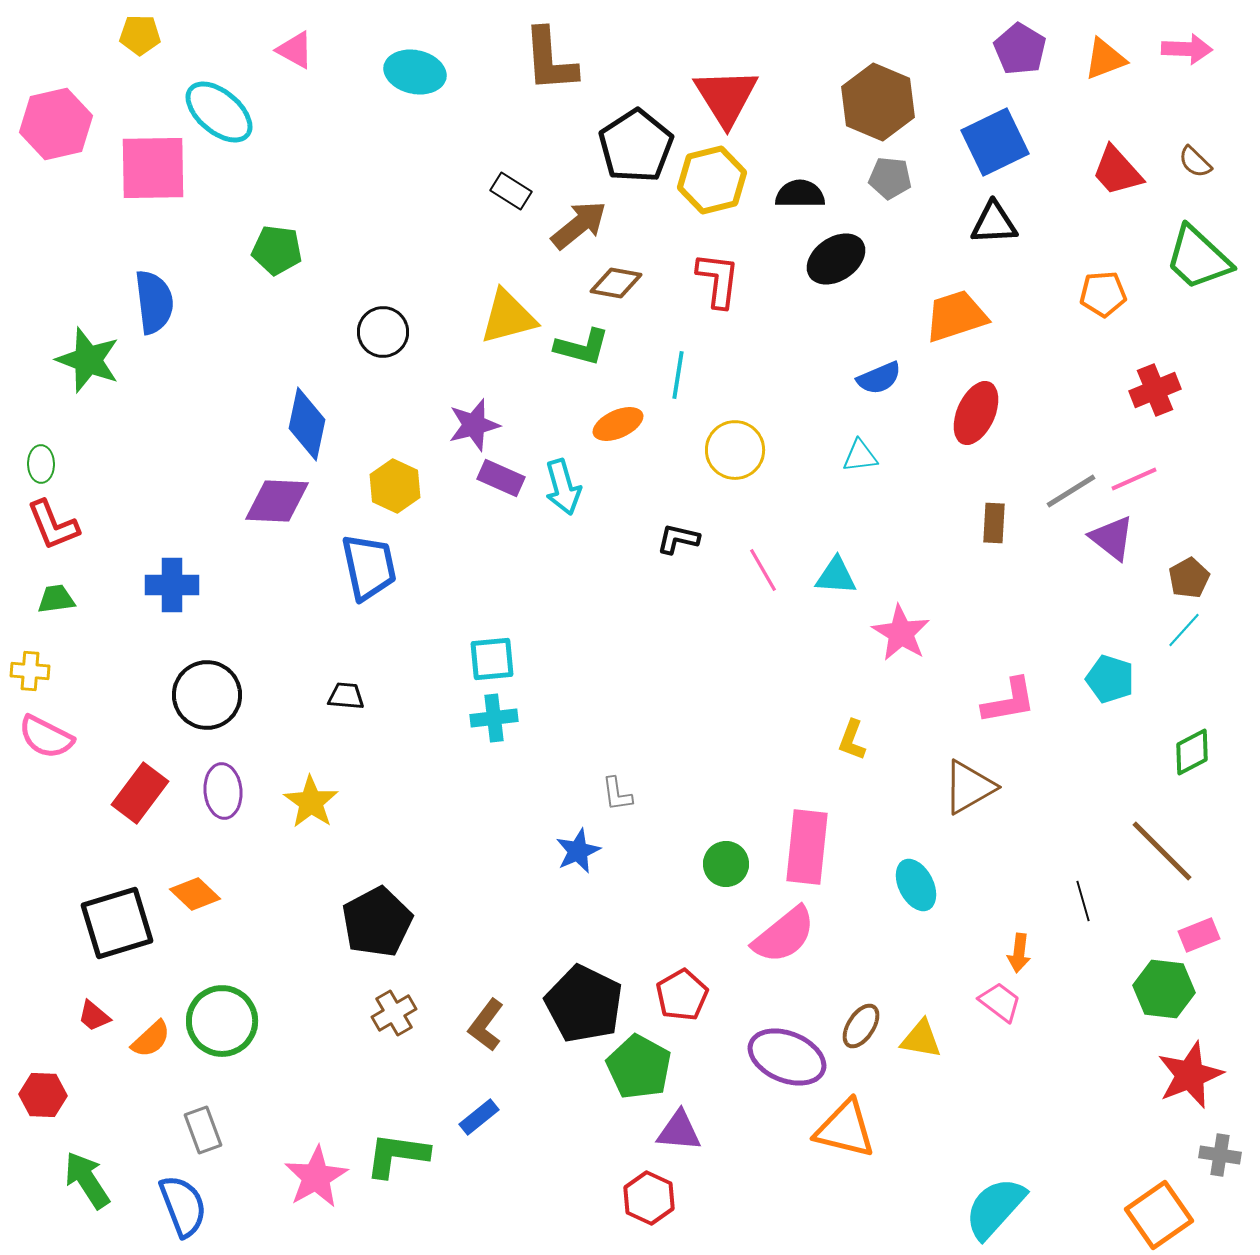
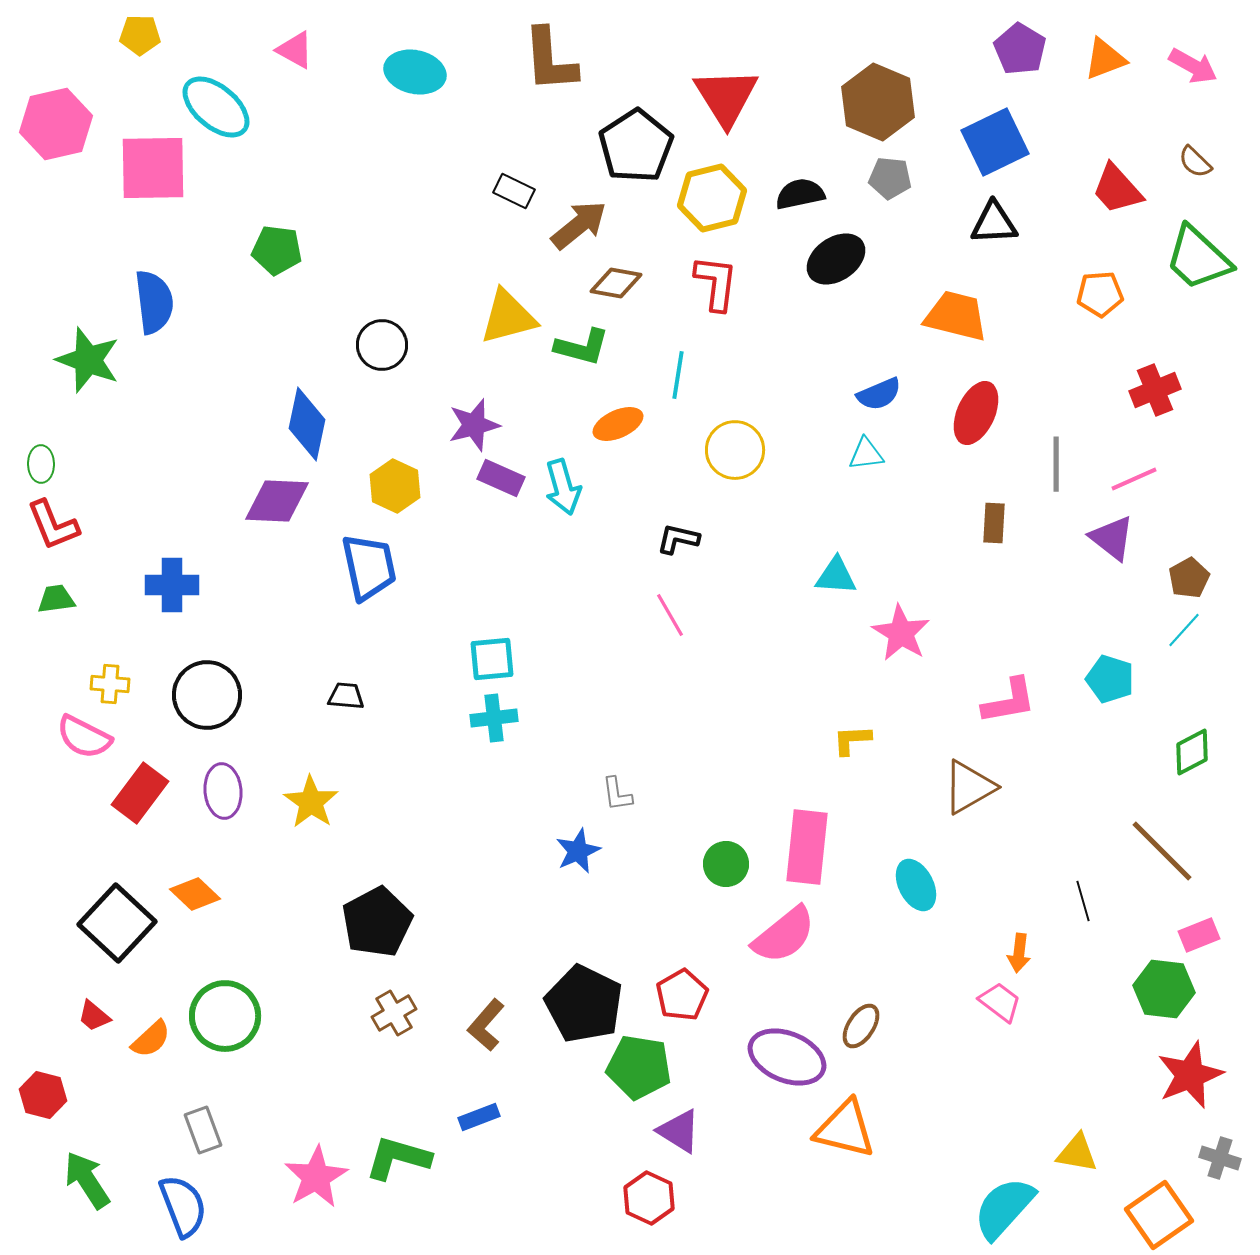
pink arrow at (1187, 49): moved 6 px right, 17 px down; rotated 27 degrees clockwise
cyan ellipse at (219, 112): moved 3 px left, 5 px up
red trapezoid at (1117, 171): moved 18 px down
yellow hexagon at (712, 180): moved 18 px down
black rectangle at (511, 191): moved 3 px right; rotated 6 degrees counterclockwise
black semicircle at (800, 194): rotated 12 degrees counterclockwise
red L-shape at (718, 280): moved 2 px left, 3 px down
orange pentagon at (1103, 294): moved 3 px left
orange trapezoid at (956, 316): rotated 32 degrees clockwise
black circle at (383, 332): moved 1 px left, 13 px down
blue semicircle at (879, 378): moved 16 px down
cyan triangle at (860, 456): moved 6 px right, 2 px up
gray line at (1071, 491): moved 15 px left, 27 px up; rotated 58 degrees counterclockwise
pink line at (763, 570): moved 93 px left, 45 px down
yellow cross at (30, 671): moved 80 px right, 13 px down
pink semicircle at (46, 737): moved 38 px right
yellow L-shape at (852, 740): rotated 66 degrees clockwise
black square at (117, 923): rotated 30 degrees counterclockwise
green circle at (222, 1021): moved 3 px right, 5 px up
brown L-shape at (486, 1025): rotated 4 degrees clockwise
yellow triangle at (921, 1039): moved 156 px right, 114 px down
green pentagon at (639, 1067): rotated 20 degrees counterclockwise
red hexagon at (43, 1095): rotated 12 degrees clockwise
blue rectangle at (479, 1117): rotated 18 degrees clockwise
purple triangle at (679, 1131): rotated 27 degrees clockwise
green L-shape at (397, 1155): moved 1 px right, 3 px down; rotated 8 degrees clockwise
gray cross at (1220, 1155): moved 3 px down; rotated 9 degrees clockwise
cyan semicircle at (995, 1208): moved 9 px right
